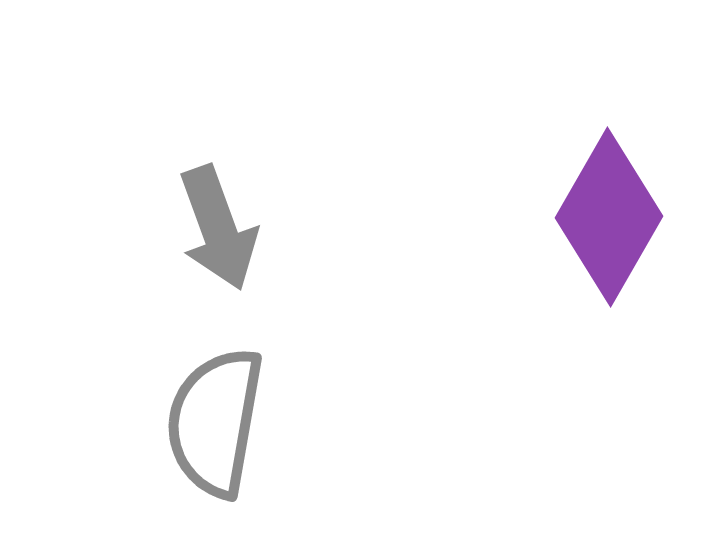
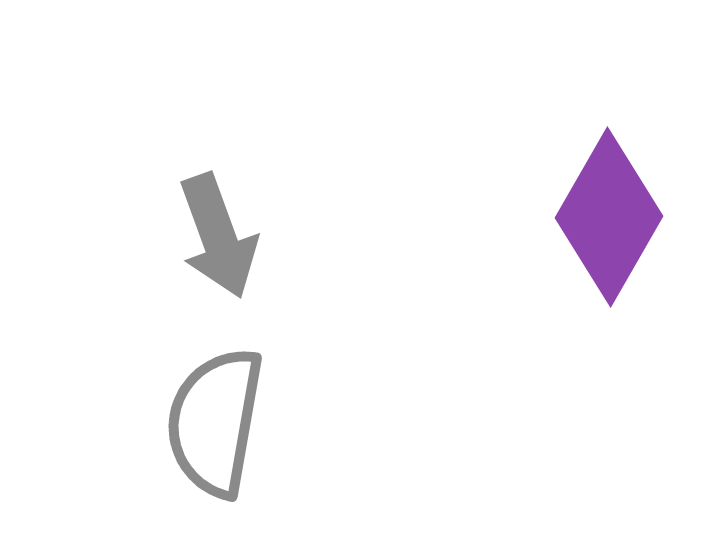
gray arrow: moved 8 px down
